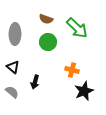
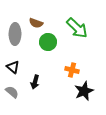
brown semicircle: moved 10 px left, 4 px down
